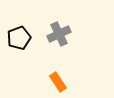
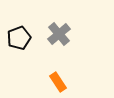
gray cross: rotated 15 degrees counterclockwise
